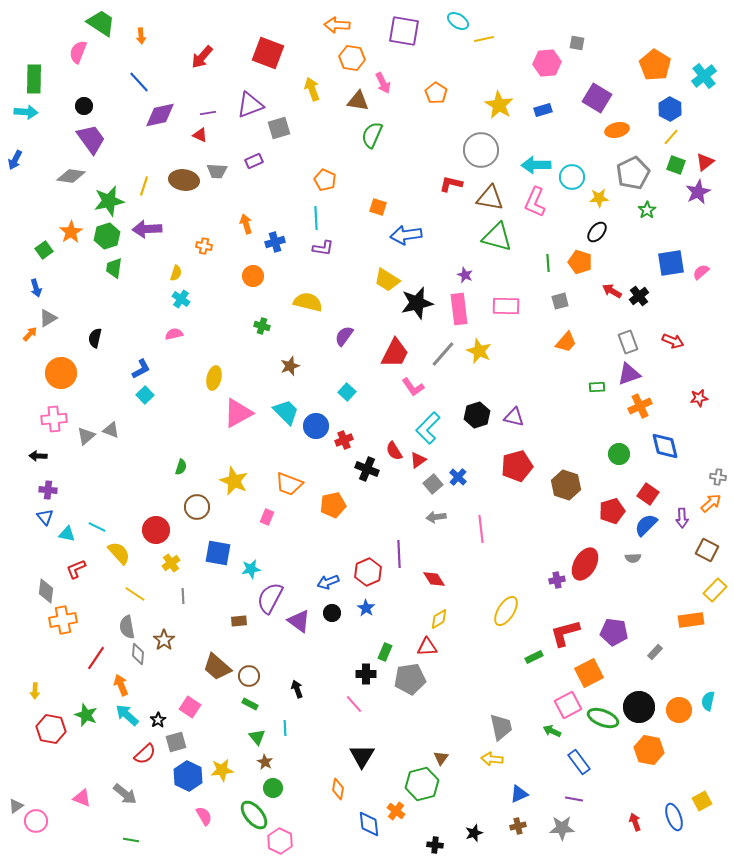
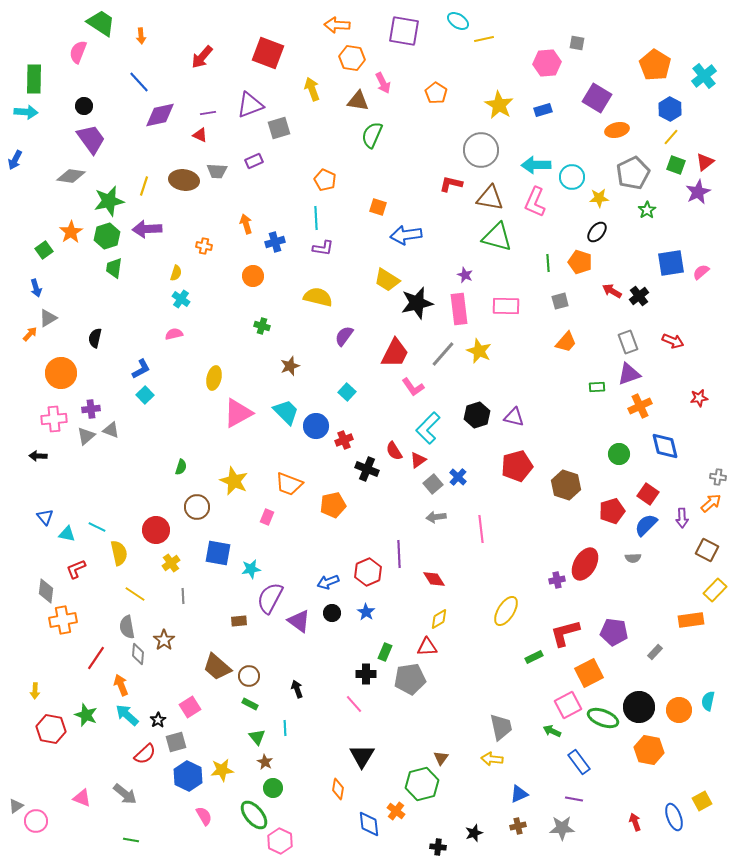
yellow semicircle at (308, 302): moved 10 px right, 5 px up
purple cross at (48, 490): moved 43 px right, 81 px up; rotated 12 degrees counterclockwise
yellow semicircle at (119, 553): rotated 30 degrees clockwise
blue star at (366, 608): moved 4 px down
pink square at (190, 707): rotated 25 degrees clockwise
black cross at (435, 845): moved 3 px right, 2 px down
